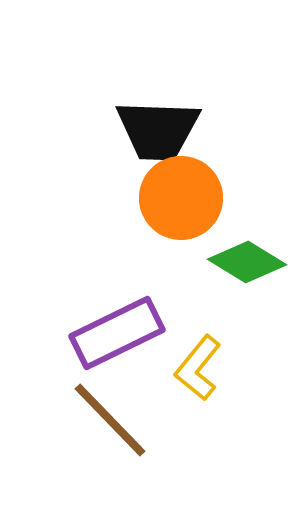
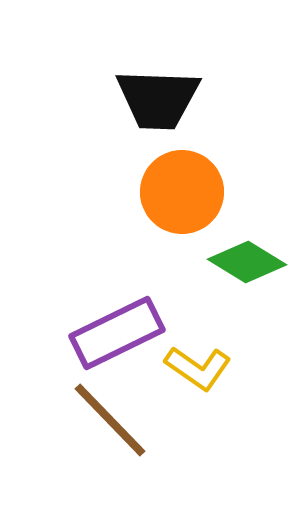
black trapezoid: moved 31 px up
orange circle: moved 1 px right, 6 px up
yellow L-shape: rotated 94 degrees counterclockwise
